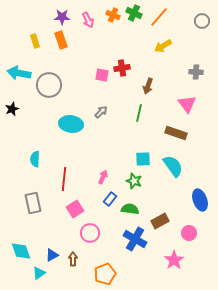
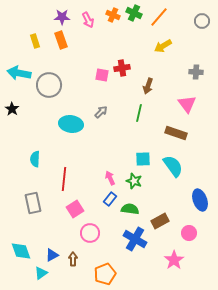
black star at (12, 109): rotated 16 degrees counterclockwise
pink arrow at (103, 177): moved 7 px right, 1 px down; rotated 48 degrees counterclockwise
cyan triangle at (39, 273): moved 2 px right
